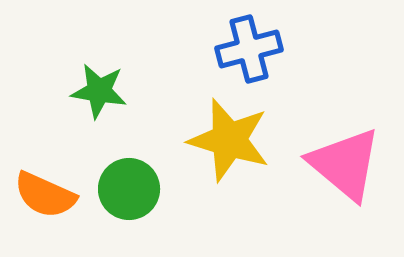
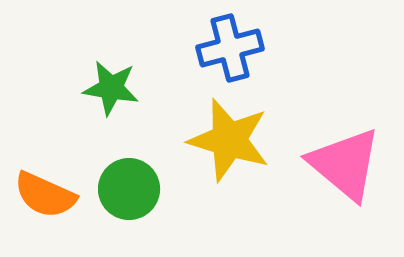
blue cross: moved 19 px left, 1 px up
green star: moved 12 px right, 3 px up
